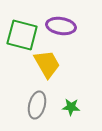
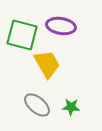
gray ellipse: rotated 64 degrees counterclockwise
